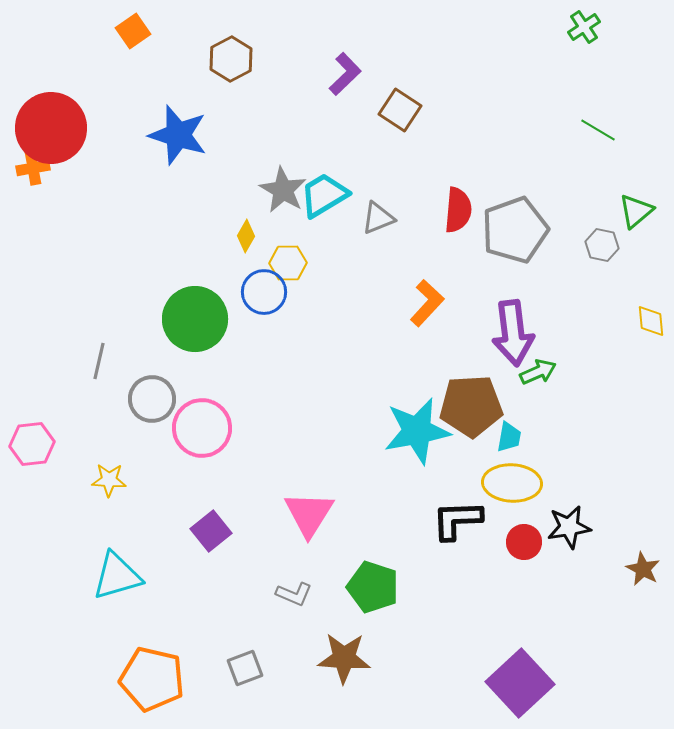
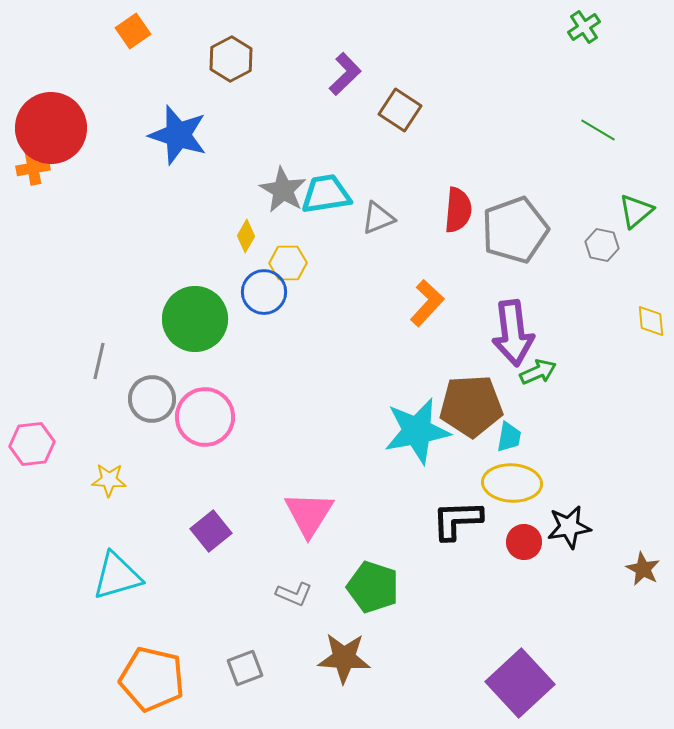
cyan trapezoid at (324, 195): moved 2 px right, 1 px up; rotated 22 degrees clockwise
pink circle at (202, 428): moved 3 px right, 11 px up
